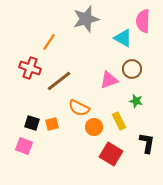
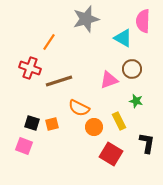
brown line: rotated 20 degrees clockwise
